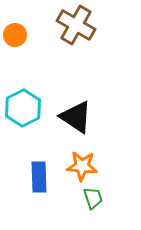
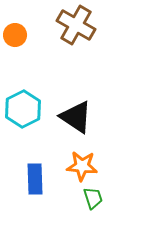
cyan hexagon: moved 1 px down
blue rectangle: moved 4 px left, 2 px down
